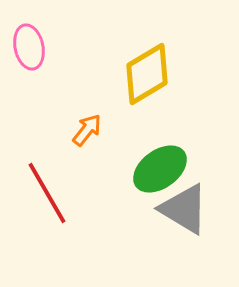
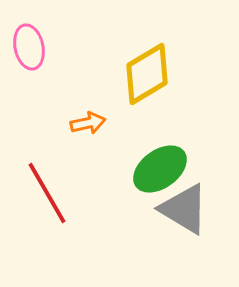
orange arrow: moved 1 px right, 7 px up; rotated 40 degrees clockwise
